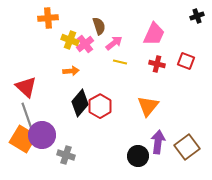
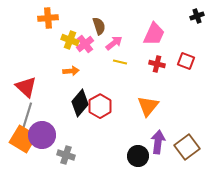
gray line: rotated 36 degrees clockwise
